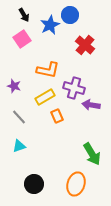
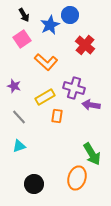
orange L-shape: moved 2 px left, 8 px up; rotated 30 degrees clockwise
orange rectangle: rotated 32 degrees clockwise
orange ellipse: moved 1 px right, 6 px up
